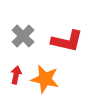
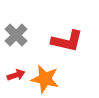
gray cross: moved 7 px left, 1 px up
red arrow: rotated 60 degrees clockwise
